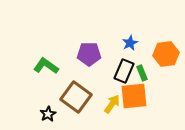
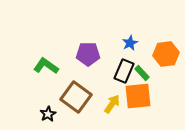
purple pentagon: moved 1 px left
green rectangle: rotated 21 degrees counterclockwise
orange square: moved 4 px right
